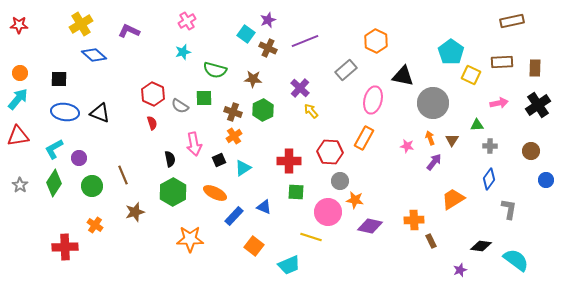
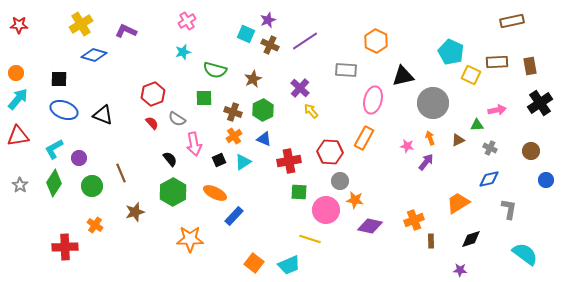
purple L-shape at (129, 31): moved 3 px left
cyan square at (246, 34): rotated 12 degrees counterclockwise
purple line at (305, 41): rotated 12 degrees counterclockwise
brown cross at (268, 48): moved 2 px right, 3 px up
cyan pentagon at (451, 52): rotated 10 degrees counterclockwise
blue diamond at (94, 55): rotated 25 degrees counterclockwise
brown rectangle at (502, 62): moved 5 px left
brown rectangle at (535, 68): moved 5 px left, 2 px up; rotated 12 degrees counterclockwise
gray rectangle at (346, 70): rotated 45 degrees clockwise
orange circle at (20, 73): moved 4 px left
black triangle at (403, 76): rotated 25 degrees counterclockwise
brown star at (253, 79): rotated 30 degrees counterclockwise
red hexagon at (153, 94): rotated 15 degrees clockwise
pink arrow at (499, 103): moved 2 px left, 7 px down
black cross at (538, 105): moved 2 px right, 2 px up
gray semicircle at (180, 106): moved 3 px left, 13 px down
blue ellipse at (65, 112): moved 1 px left, 2 px up; rotated 12 degrees clockwise
black triangle at (100, 113): moved 3 px right, 2 px down
red semicircle at (152, 123): rotated 24 degrees counterclockwise
brown triangle at (452, 140): moved 6 px right; rotated 32 degrees clockwise
gray cross at (490, 146): moved 2 px down; rotated 24 degrees clockwise
black semicircle at (170, 159): rotated 28 degrees counterclockwise
red cross at (289, 161): rotated 10 degrees counterclockwise
purple arrow at (434, 162): moved 8 px left
cyan triangle at (243, 168): moved 6 px up
brown line at (123, 175): moved 2 px left, 2 px up
blue diamond at (489, 179): rotated 40 degrees clockwise
green square at (296, 192): moved 3 px right
orange trapezoid at (453, 199): moved 5 px right, 4 px down
blue triangle at (264, 207): moved 68 px up
pink circle at (328, 212): moved 2 px left, 2 px up
orange cross at (414, 220): rotated 18 degrees counterclockwise
yellow line at (311, 237): moved 1 px left, 2 px down
brown rectangle at (431, 241): rotated 24 degrees clockwise
orange square at (254, 246): moved 17 px down
black diamond at (481, 246): moved 10 px left, 7 px up; rotated 25 degrees counterclockwise
cyan semicircle at (516, 260): moved 9 px right, 6 px up
purple star at (460, 270): rotated 24 degrees clockwise
